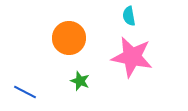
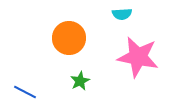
cyan semicircle: moved 7 px left, 2 px up; rotated 84 degrees counterclockwise
pink star: moved 6 px right
green star: rotated 24 degrees clockwise
